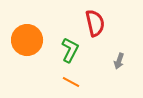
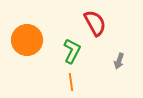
red semicircle: rotated 16 degrees counterclockwise
green L-shape: moved 2 px right, 1 px down
orange line: rotated 54 degrees clockwise
